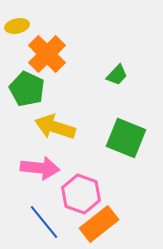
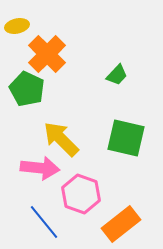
yellow arrow: moved 6 px right, 12 px down; rotated 27 degrees clockwise
green square: rotated 9 degrees counterclockwise
orange rectangle: moved 22 px right
